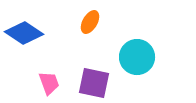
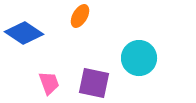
orange ellipse: moved 10 px left, 6 px up
cyan circle: moved 2 px right, 1 px down
